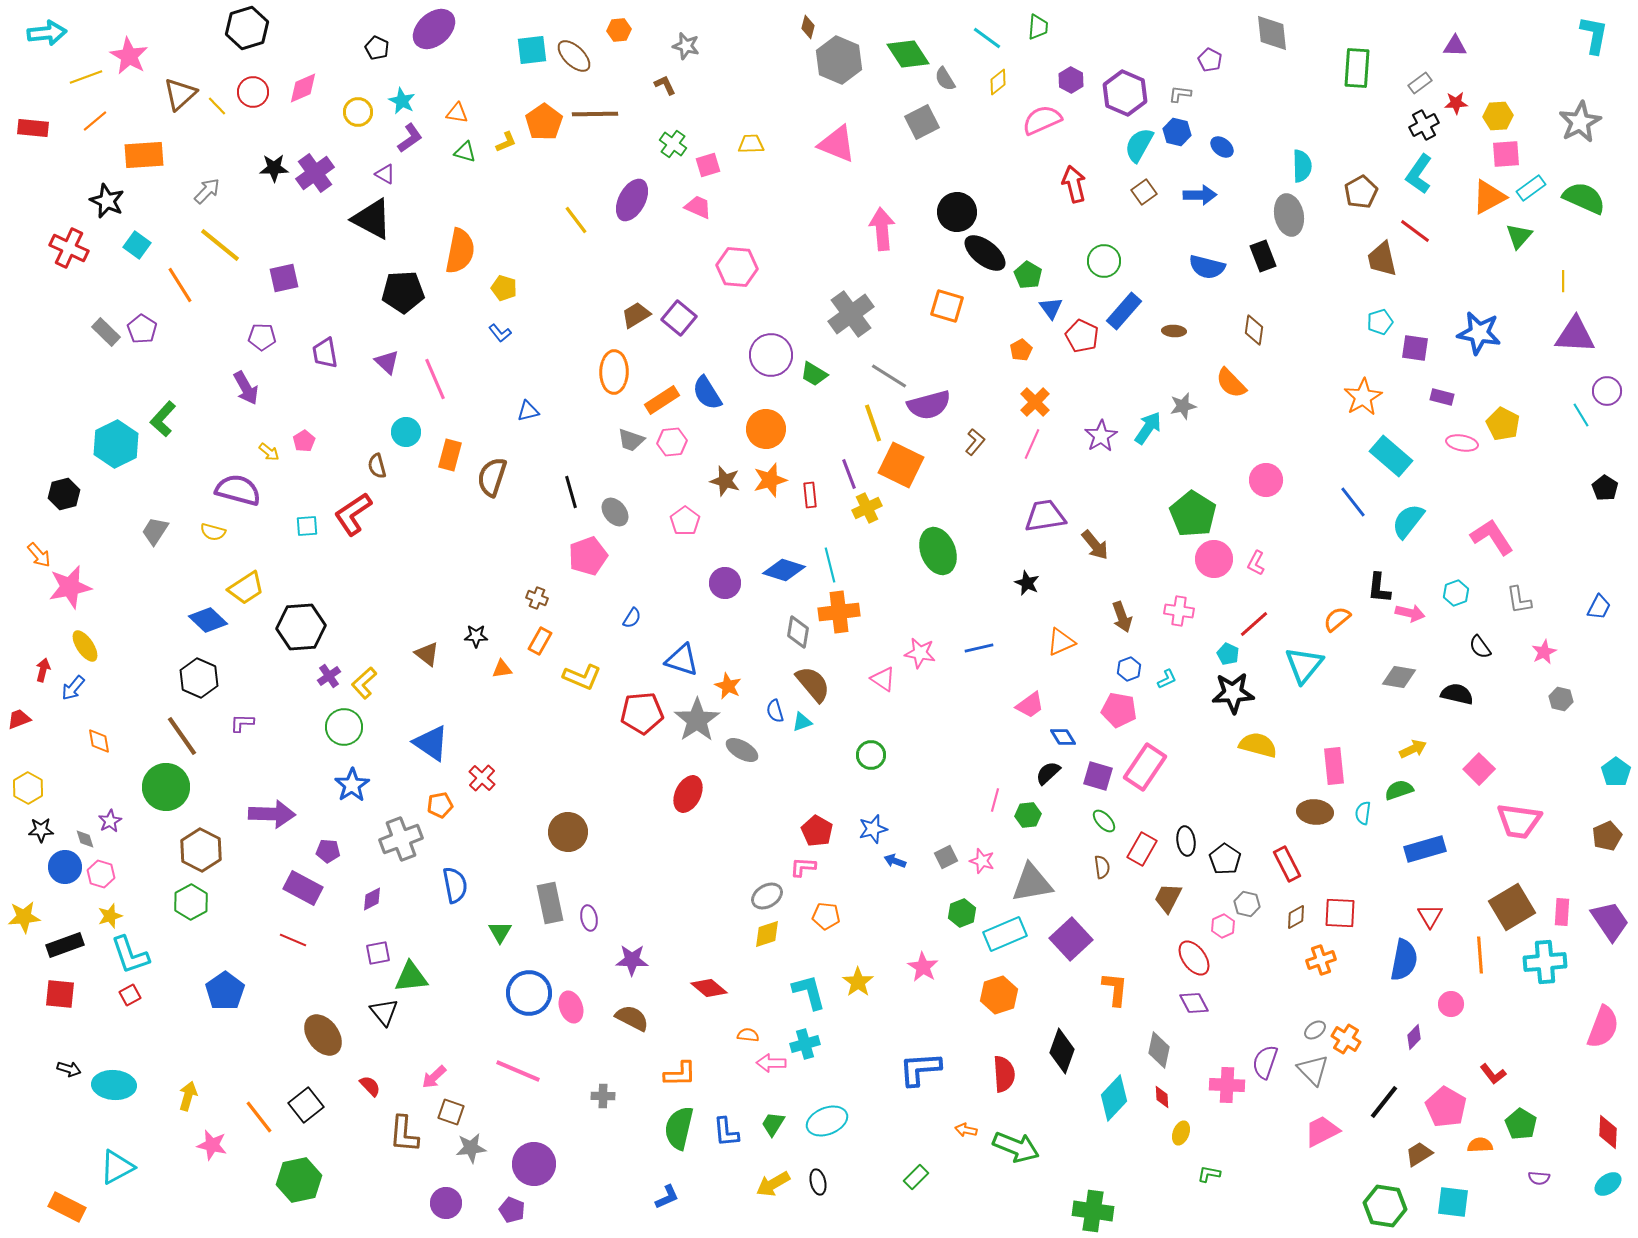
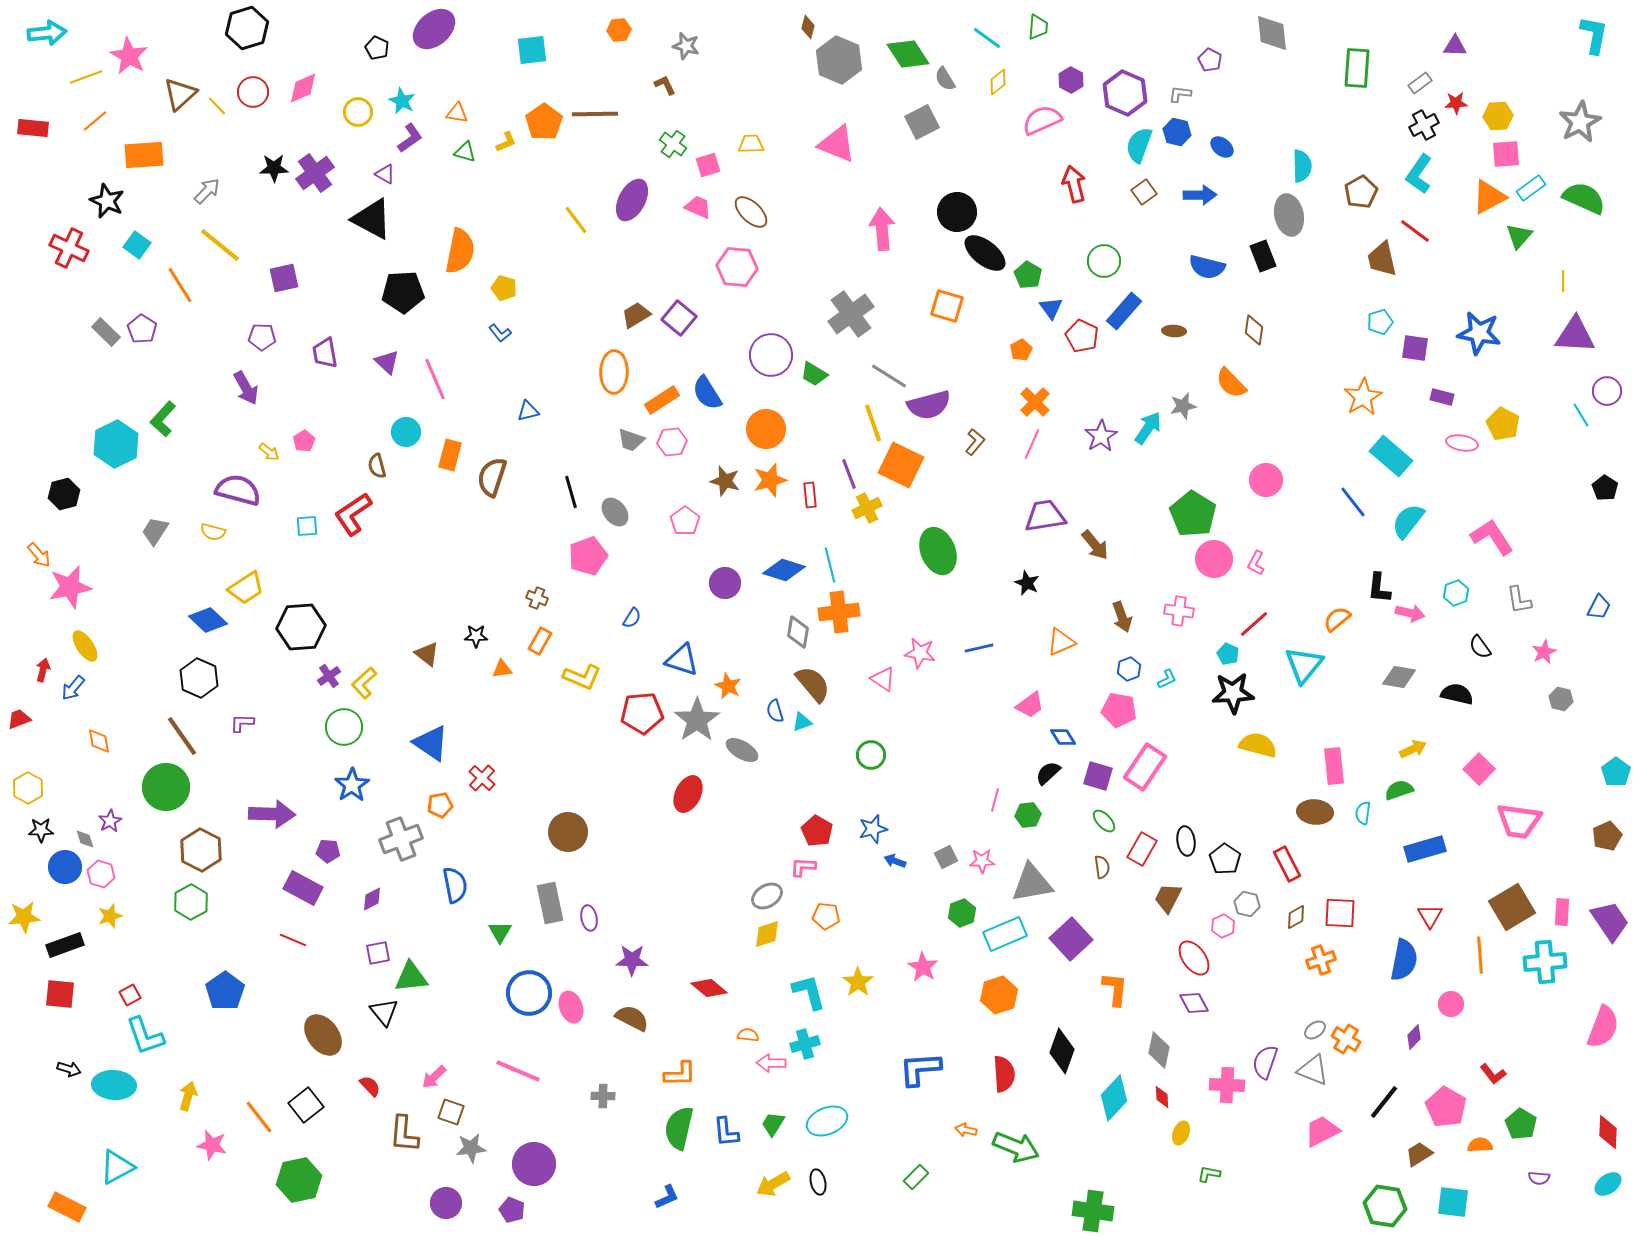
brown ellipse at (574, 56): moved 177 px right, 156 px down
cyan semicircle at (1139, 145): rotated 9 degrees counterclockwise
pink star at (982, 861): rotated 20 degrees counterclockwise
cyan L-shape at (130, 955): moved 15 px right, 81 px down
gray triangle at (1313, 1070): rotated 24 degrees counterclockwise
